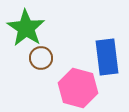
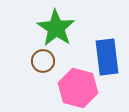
green star: moved 30 px right
brown circle: moved 2 px right, 3 px down
